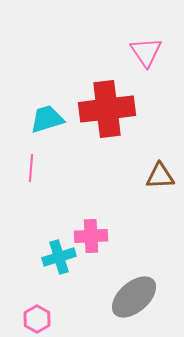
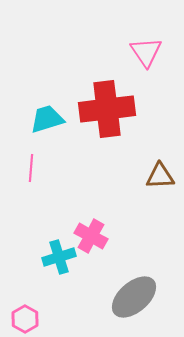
pink cross: rotated 32 degrees clockwise
pink hexagon: moved 12 px left
